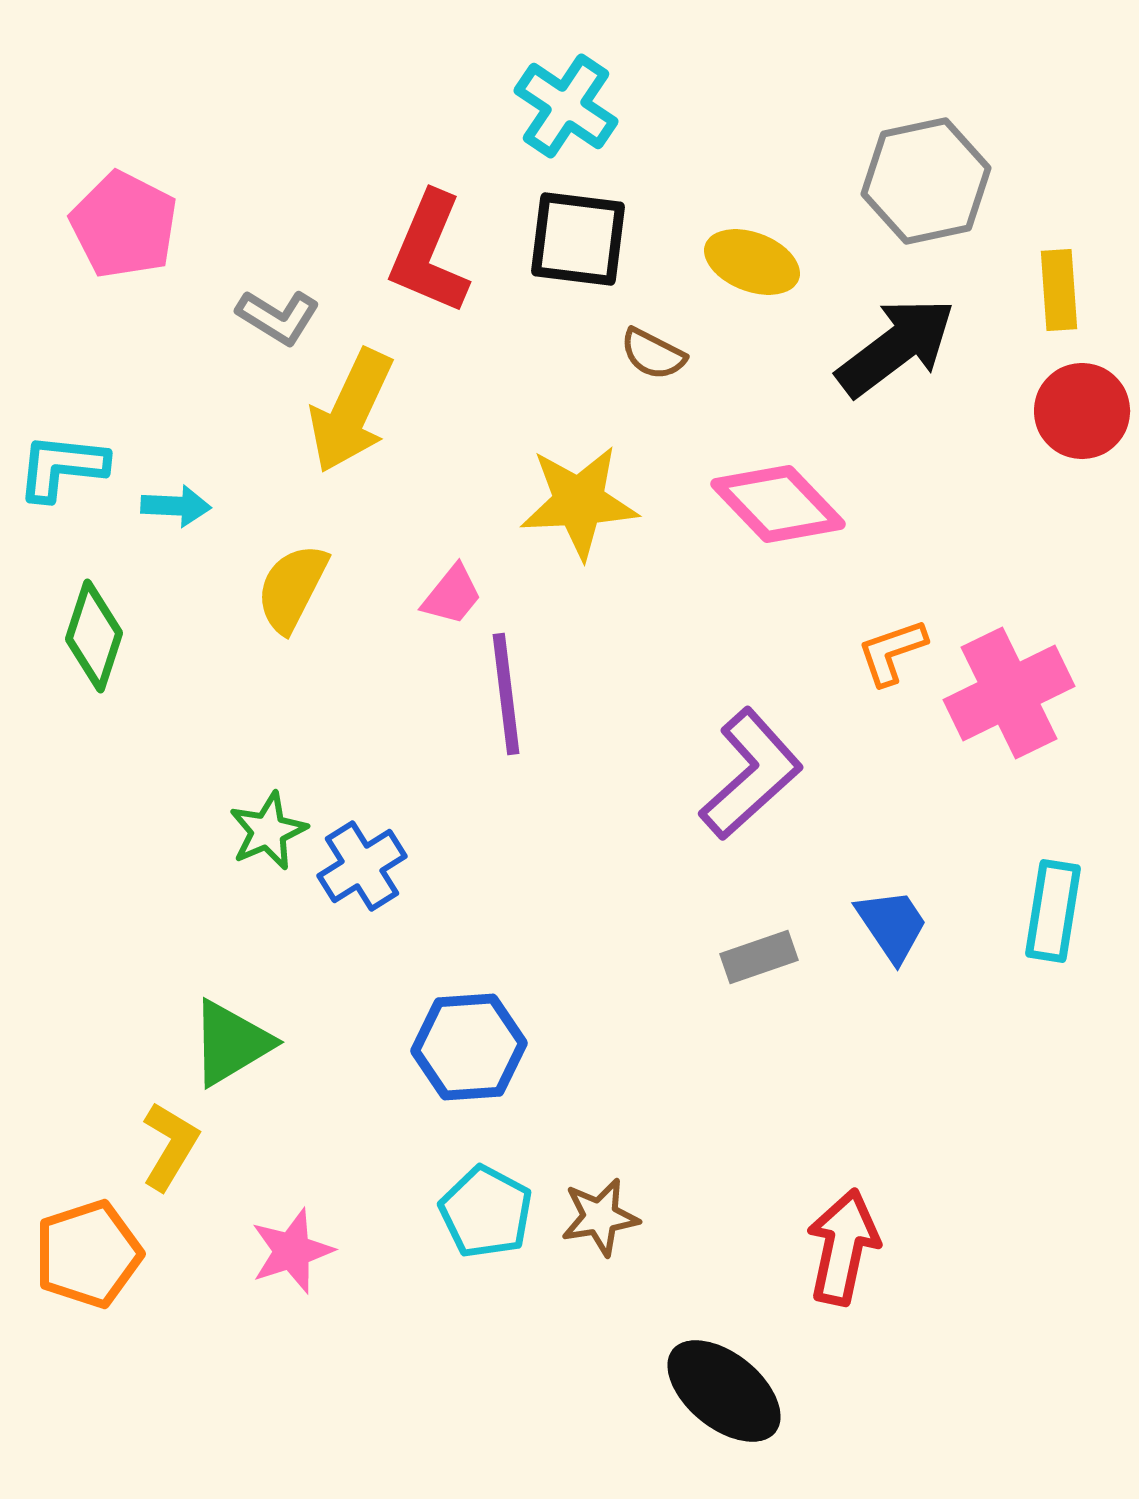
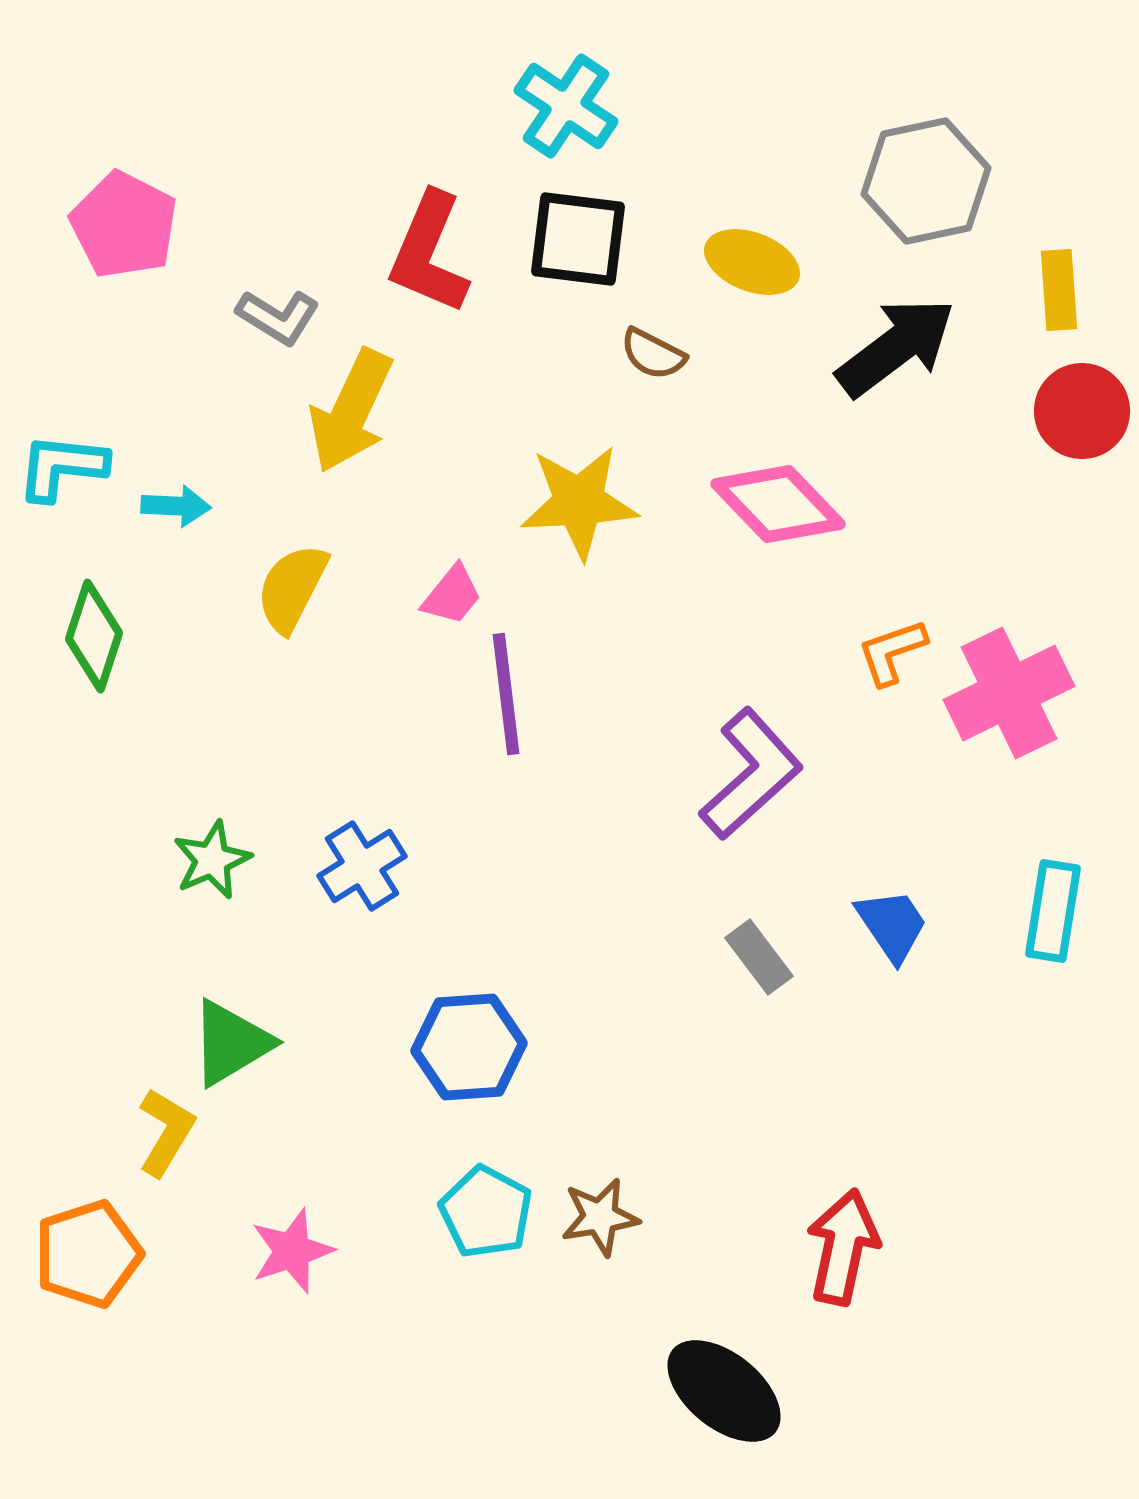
green star: moved 56 px left, 29 px down
gray rectangle: rotated 72 degrees clockwise
yellow L-shape: moved 4 px left, 14 px up
